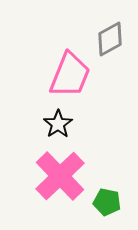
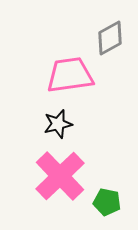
gray diamond: moved 1 px up
pink trapezoid: rotated 120 degrees counterclockwise
black star: rotated 20 degrees clockwise
